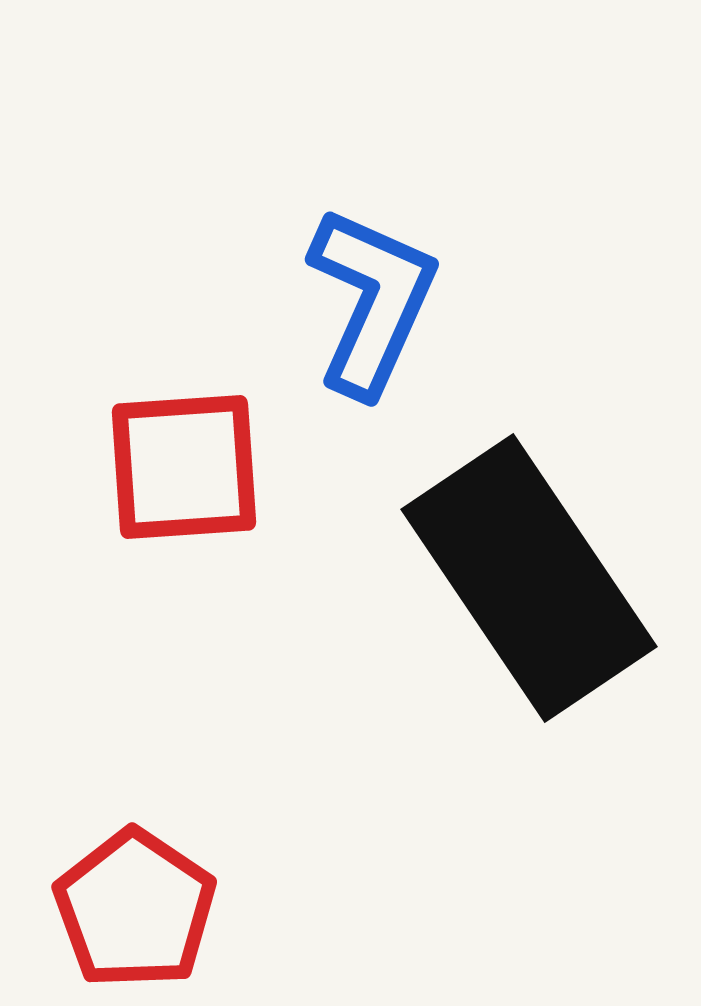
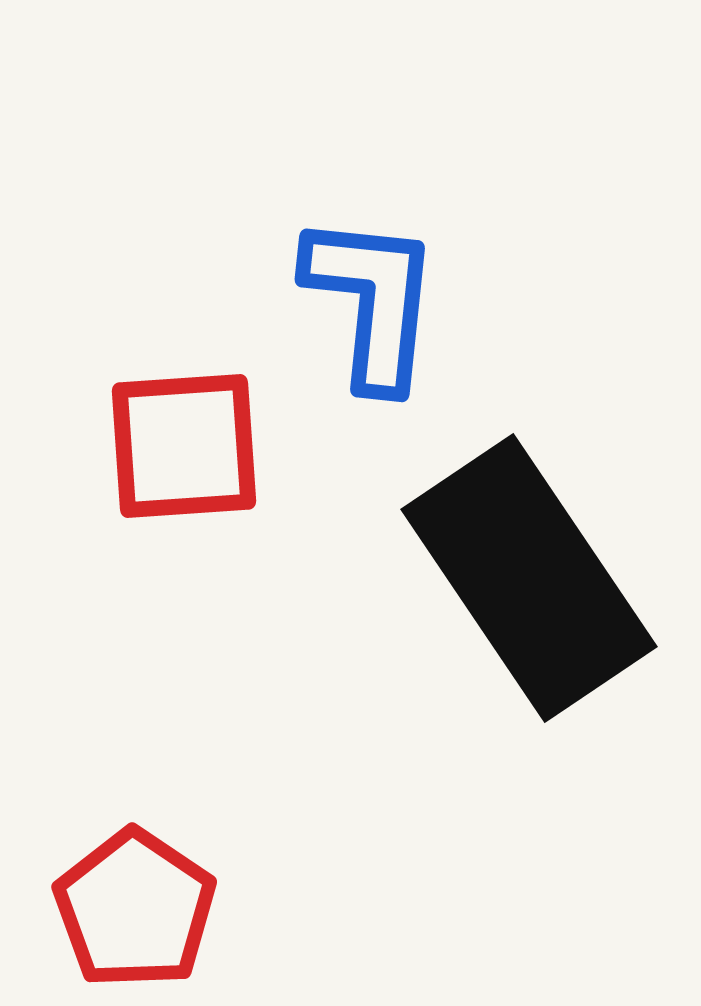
blue L-shape: rotated 18 degrees counterclockwise
red square: moved 21 px up
